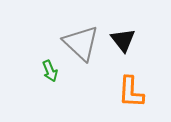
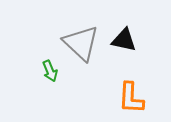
black triangle: moved 1 px right; rotated 40 degrees counterclockwise
orange L-shape: moved 6 px down
